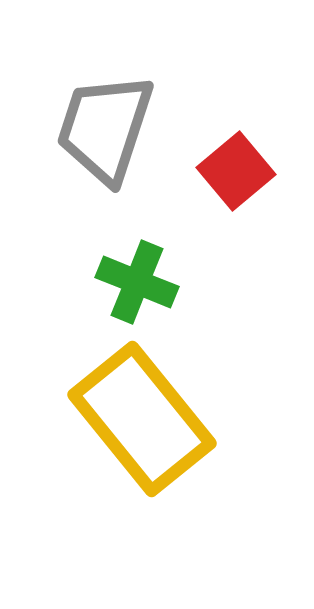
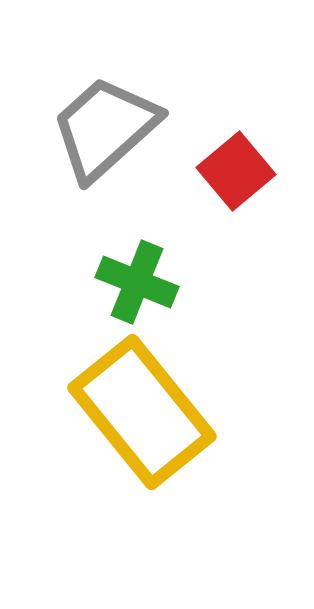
gray trapezoid: rotated 30 degrees clockwise
yellow rectangle: moved 7 px up
